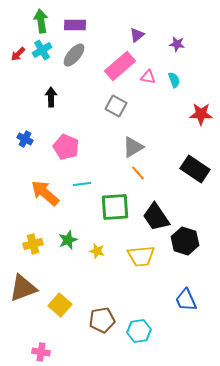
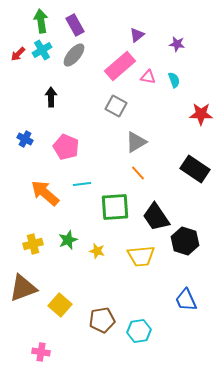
purple rectangle: rotated 60 degrees clockwise
gray triangle: moved 3 px right, 5 px up
